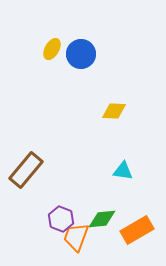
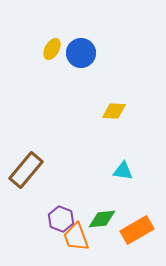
blue circle: moved 1 px up
orange trapezoid: rotated 40 degrees counterclockwise
